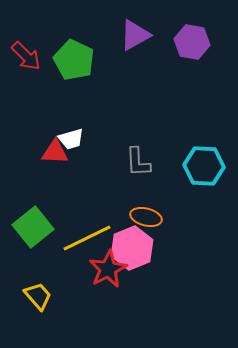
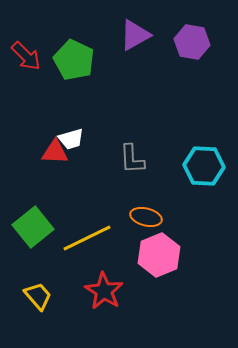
gray L-shape: moved 6 px left, 3 px up
pink hexagon: moved 27 px right, 7 px down
red star: moved 4 px left, 22 px down; rotated 12 degrees counterclockwise
